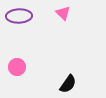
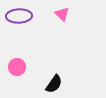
pink triangle: moved 1 px left, 1 px down
black semicircle: moved 14 px left
